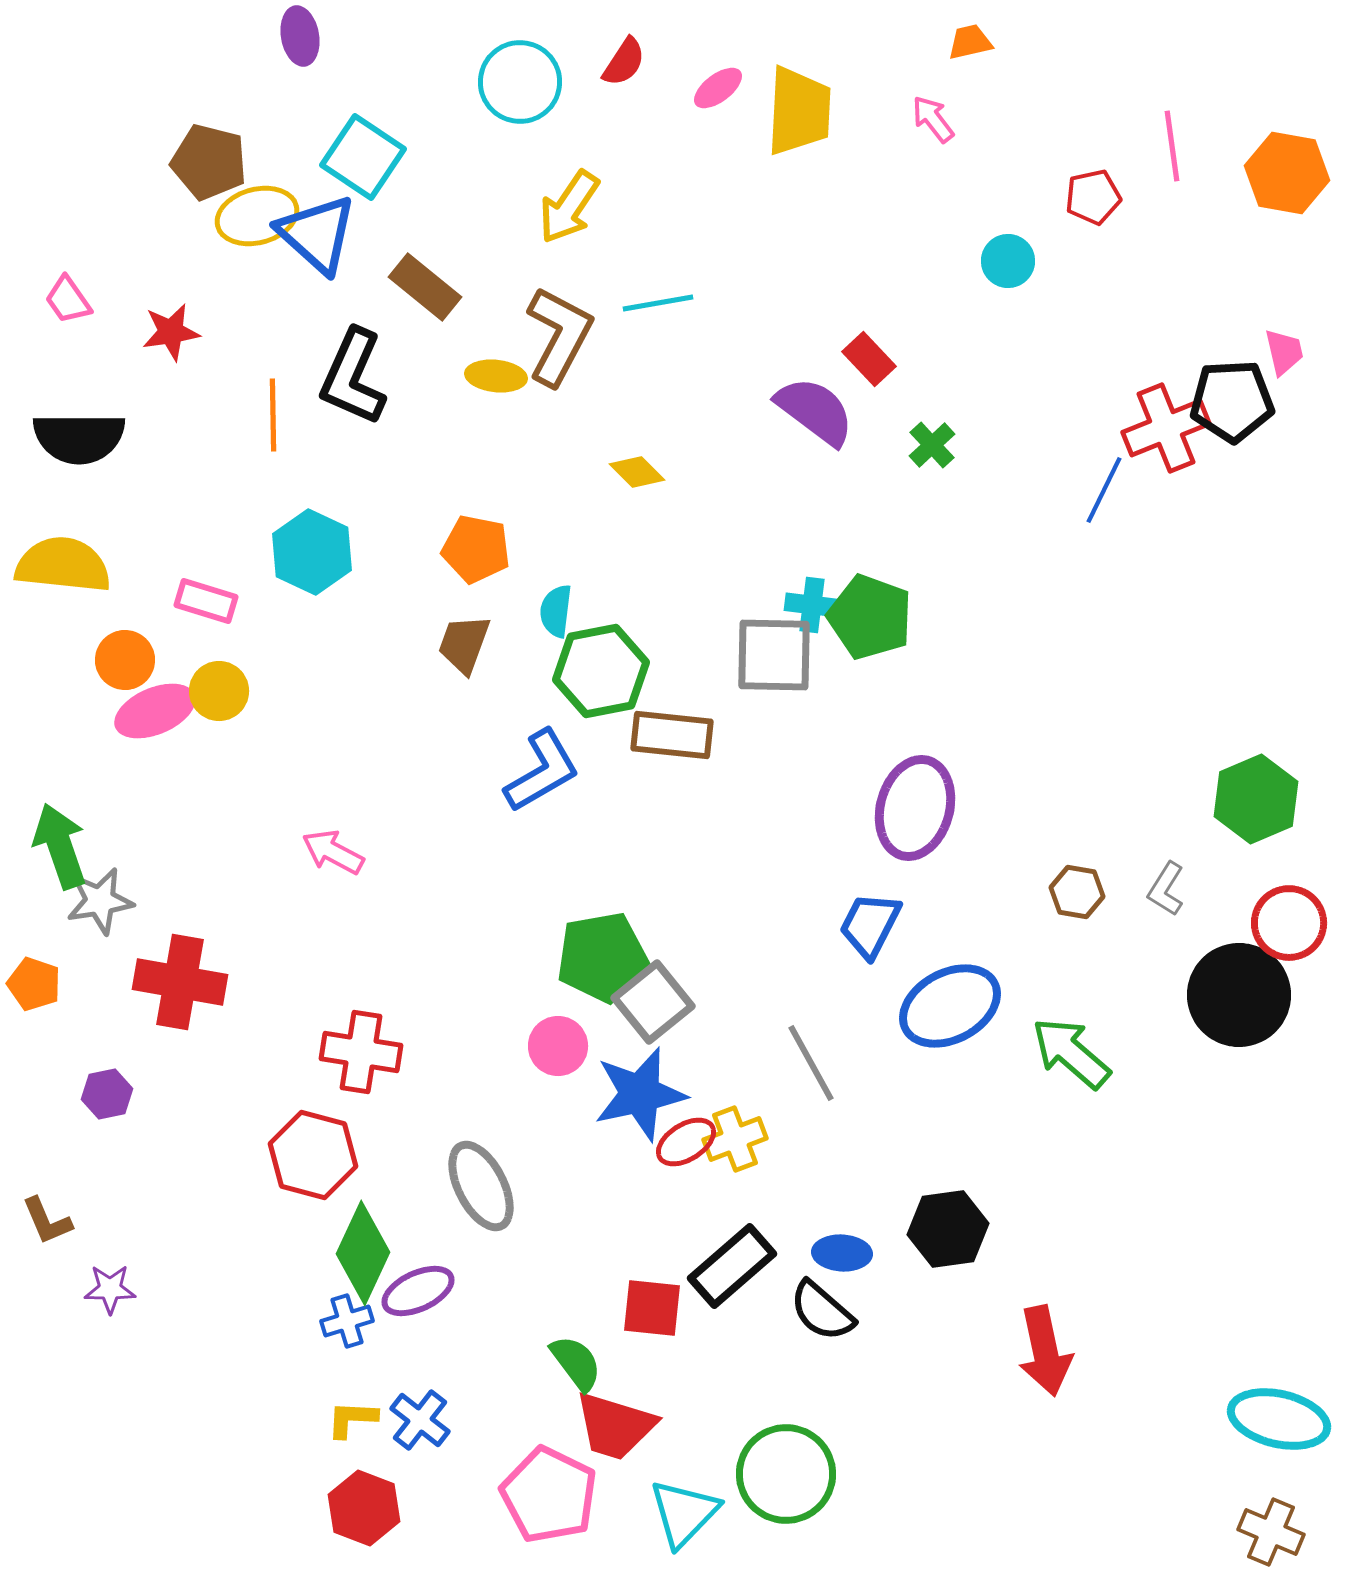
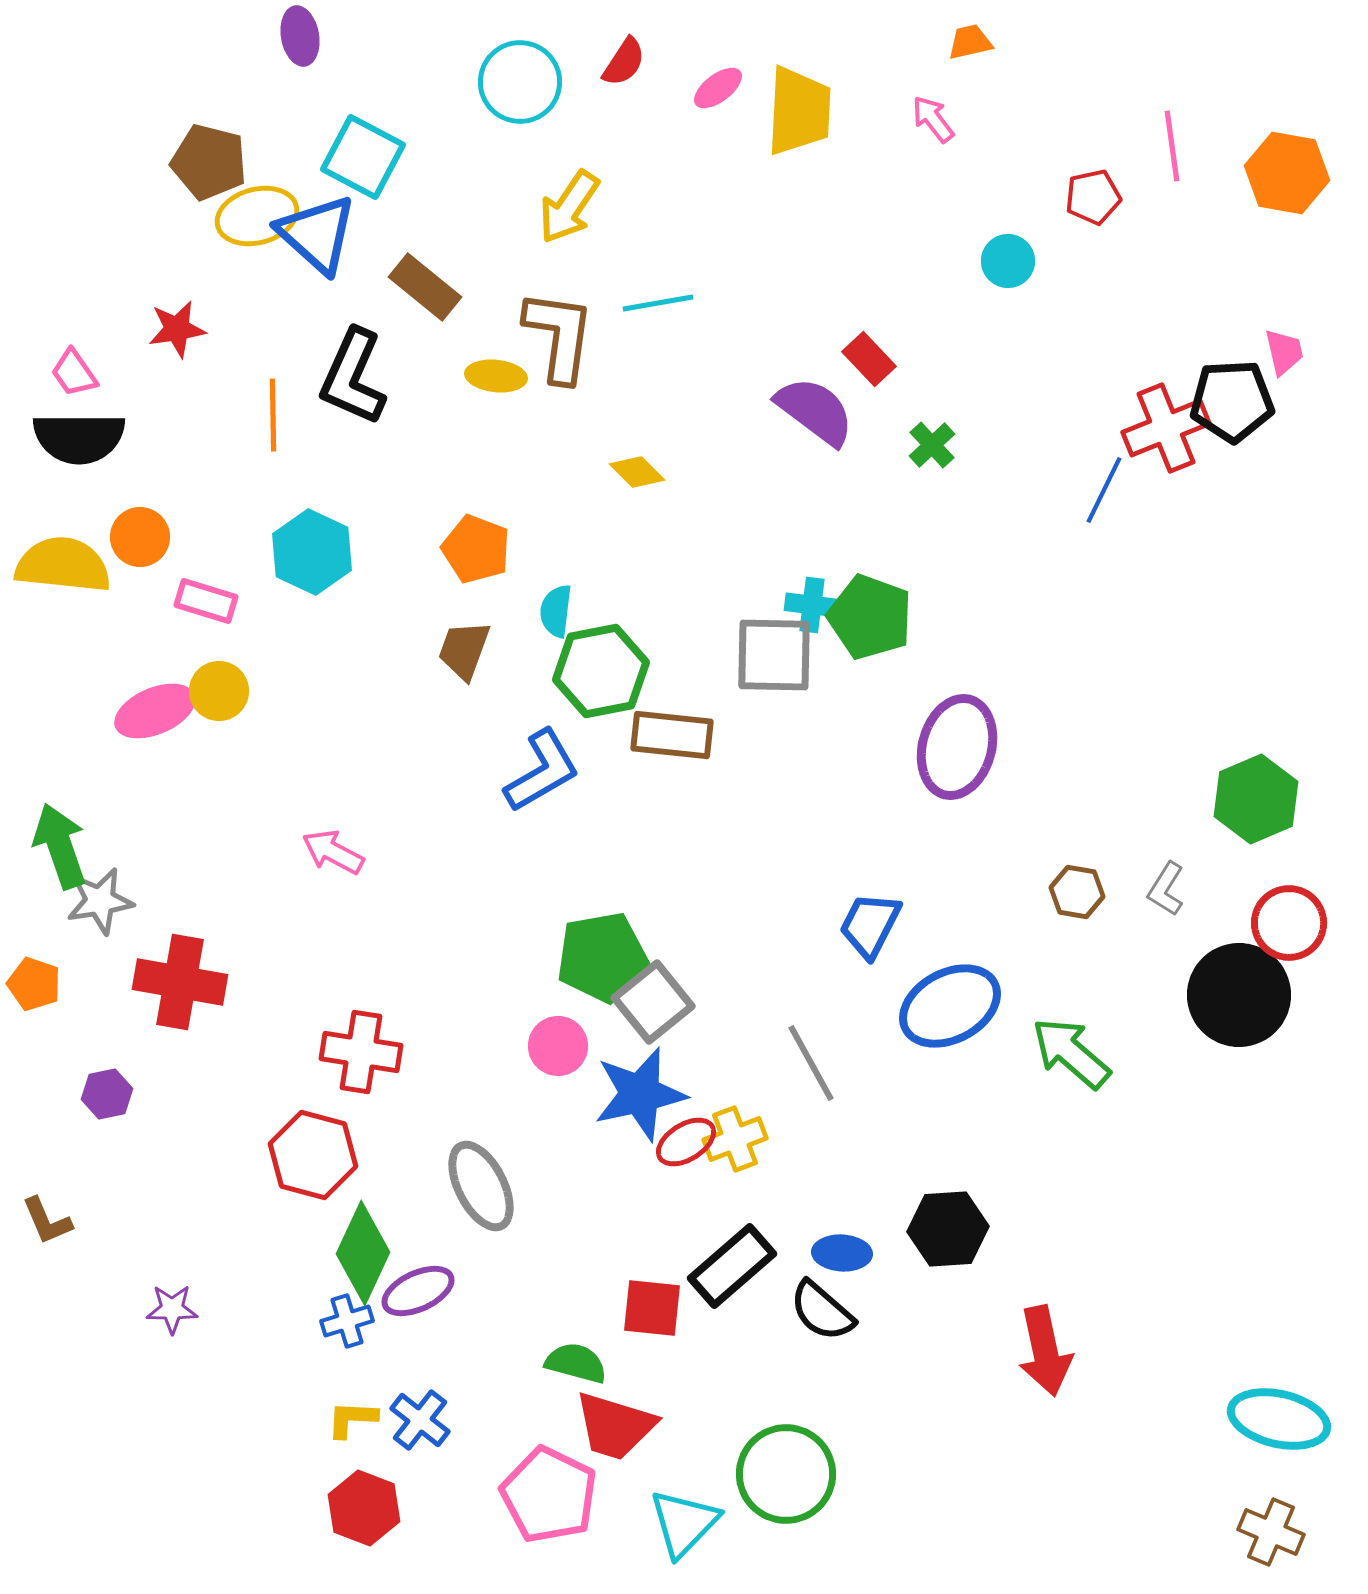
cyan square at (363, 157): rotated 6 degrees counterclockwise
pink trapezoid at (68, 300): moved 6 px right, 73 px down
red star at (171, 332): moved 6 px right, 3 px up
brown L-shape at (559, 336): rotated 20 degrees counterclockwise
orange pentagon at (476, 549): rotated 10 degrees clockwise
brown trapezoid at (464, 644): moved 6 px down
orange circle at (125, 660): moved 15 px right, 123 px up
purple ellipse at (915, 808): moved 42 px right, 61 px up
black hexagon at (948, 1229): rotated 4 degrees clockwise
purple star at (110, 1289): moved 62 px right, 20 px down
green semicircle at (576, 1363): rotated 38 degrees counterclockwise
cyan triangle at (684, 1513): moved 10 px down
